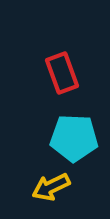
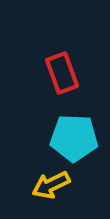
yellow arrow: moved 2 px up
